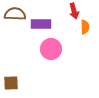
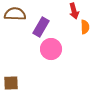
purple rectangle: moved 3 px down; rotated 60 degrees counterclockwise
